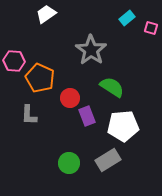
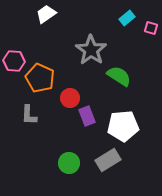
green semicircle: moved 7 px right, 11 px up
